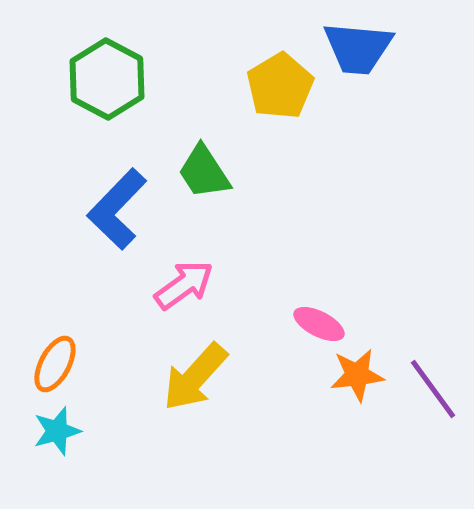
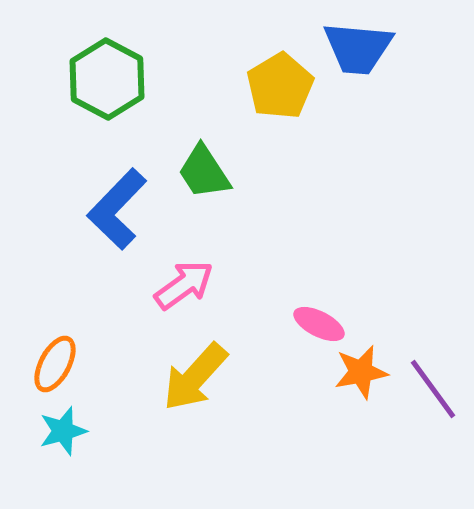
orange star: moved 4 px right, 3 px up; rotated 4 degrees counterclockwise
cyan star: moved 6 px right
